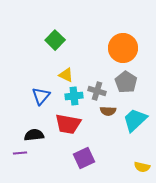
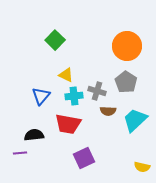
orange circle: moved 4 px right, 2 px up
